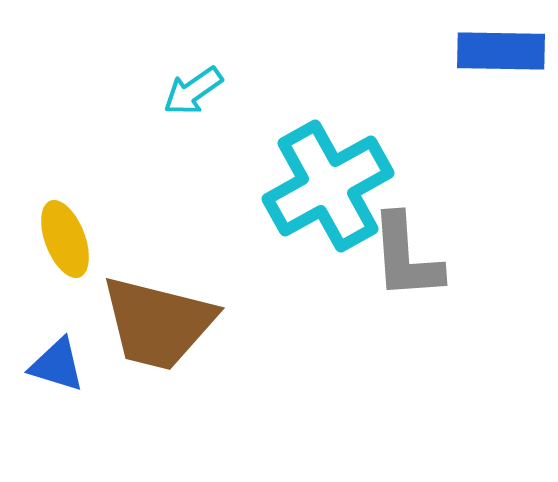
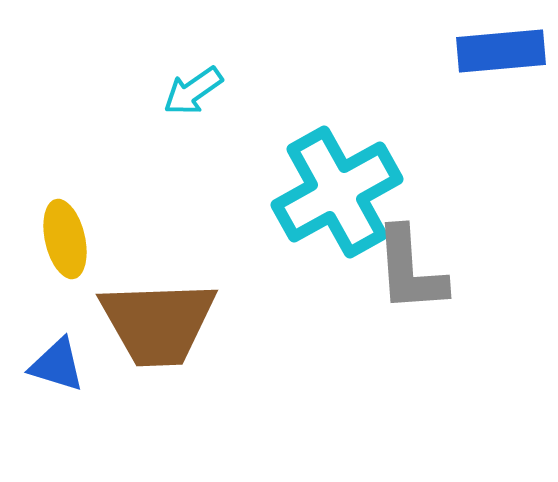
blue rectangle: rotated 6 degrees counterclockwise
cyan cross: moved 9 px right, 6 px down
yellow ellipse: rotated 8 degrees clockwise
gray L-shape: moved 4 px right, 13 px down
brown trapezoid: rotated 16 degrees counterclockwise
